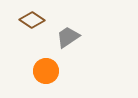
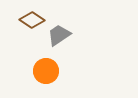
gray trapezoid: moved 9 px left, 2 px up
